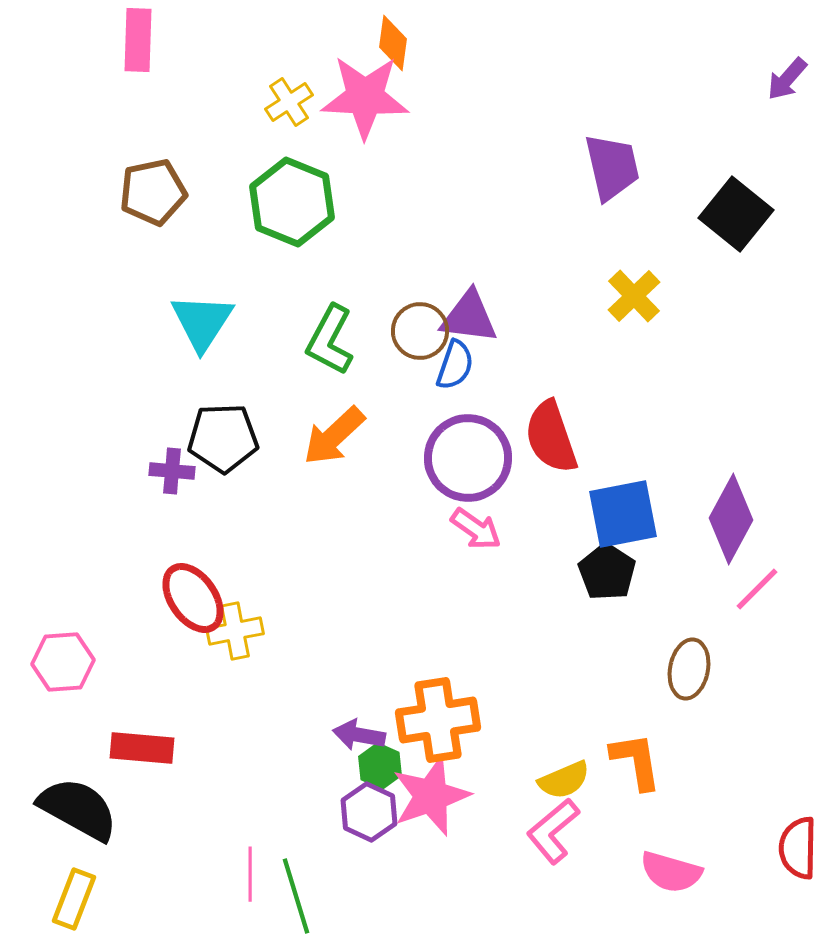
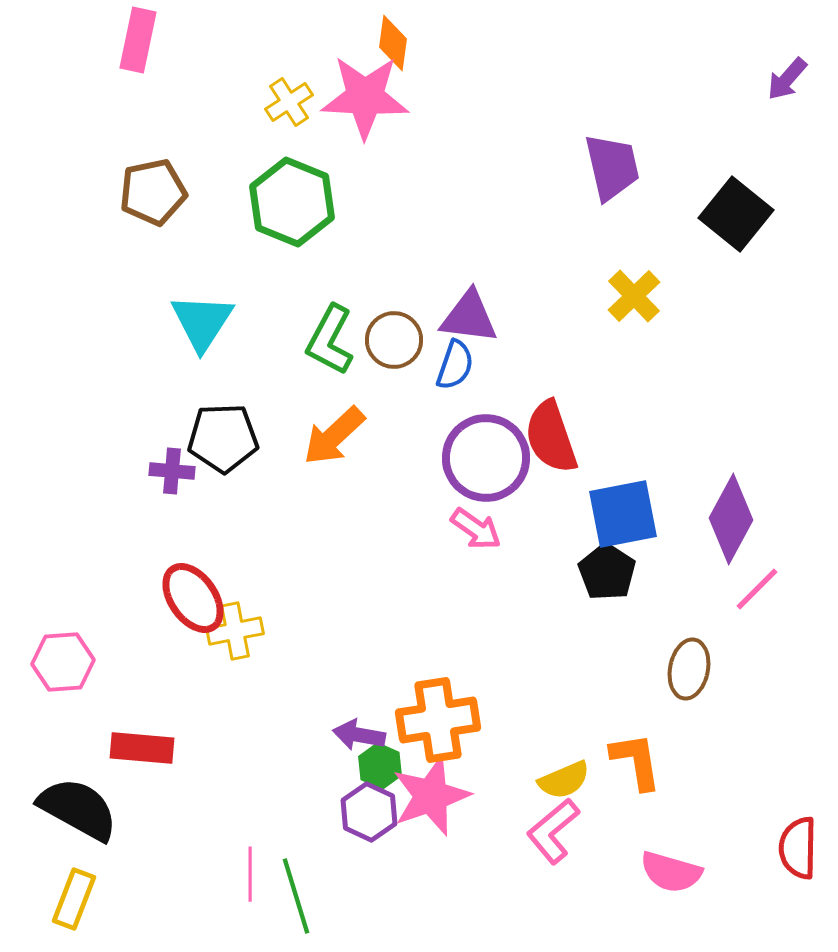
pink rectangle at (138, 40): rotated 10 degrees clockwise
brown circle at (420, 331): moved 26 px left, 9 px down
purple circle at (468, 458): moved 18 px right
